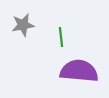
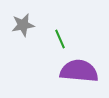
green line: moved 1 px left, 2 px down; rotated 18 degrees counterclockwise
